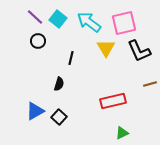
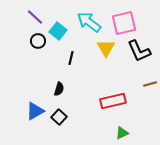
cyan square: moved 12 px down
black semicircle: moved 5 px down
